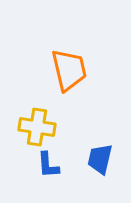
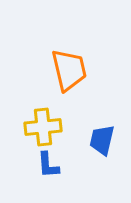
yellow cross: moved 6 px right; rotated 15 degrees counterclockwise
blue trapezoid: moved 2 px right, 19 px up
